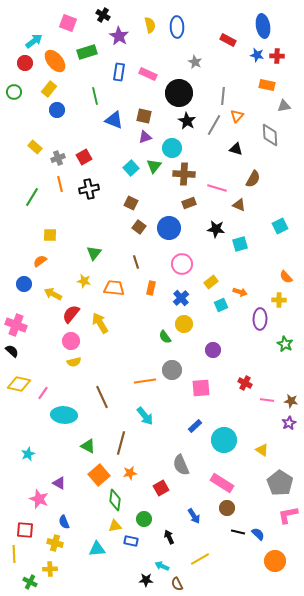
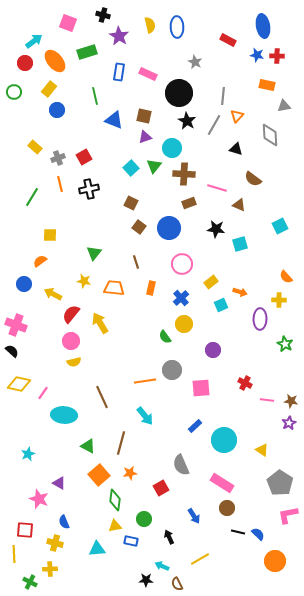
black cross at (103, 15): rotated 16 degrees counterclockwise
brown semicircle at (253, 179): rotated 96 degrees clockwise
